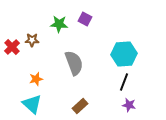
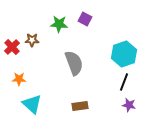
cyan hexagon: rotated 15 degrees counterclockwise
orange star: moved 17 px left; rotated 16 degrees clockwise
brown rectangle: rotated 35 degrees clockwise
